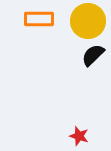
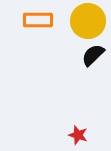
orange rectangle: moved 1 px left, 1 px down
red star: moved 1 px left, 1 px up
